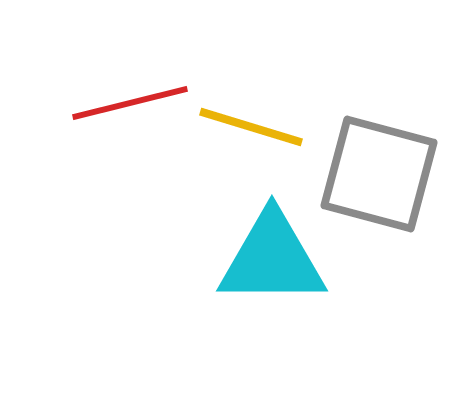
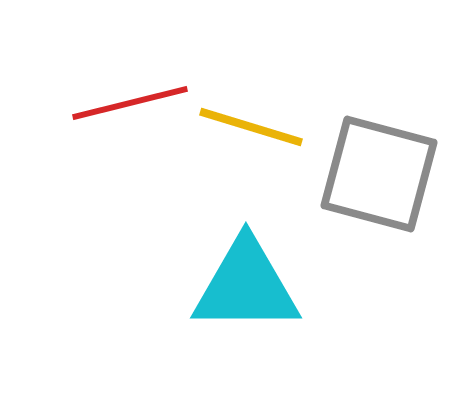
cyan triangle: moved 26 px left, 27 px down
